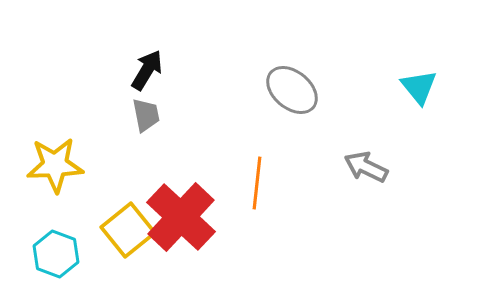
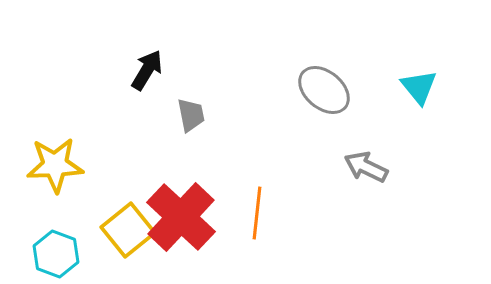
gray ellipse: moved 32 px right
gray trapezoid: moved 45 px right
orange line: moved 30 px down
